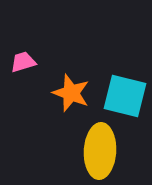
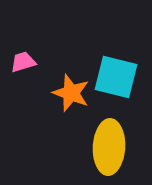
cyan square: moved 9 px left, 19 px up
yellow ellipse: moved 9 px right, 4 px up
